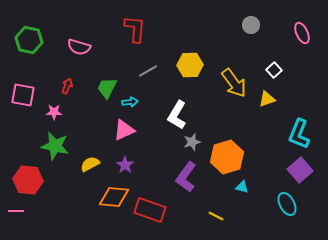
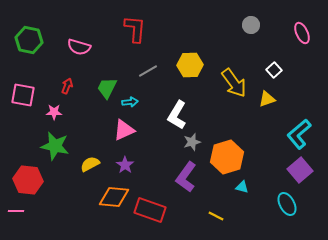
cyan L-shape: rotated 28 degrees clockwise
